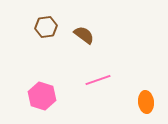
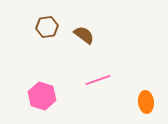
brown hexagon: moved 1 px right
